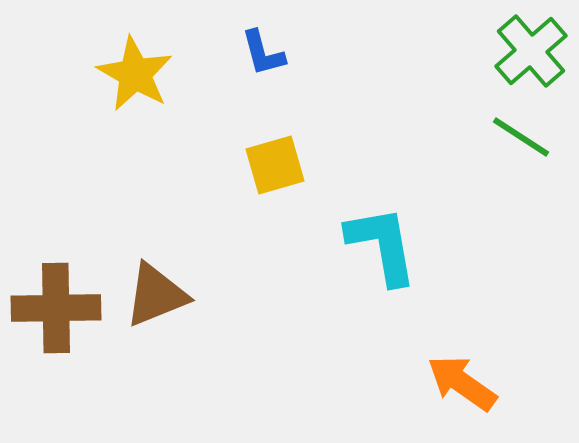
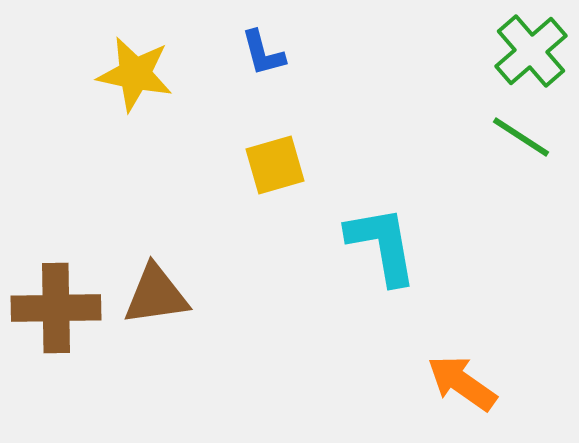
yellow star: rotated 18 degrees counterclockwise
brown triangle: rotated 14 degrees clockwise
